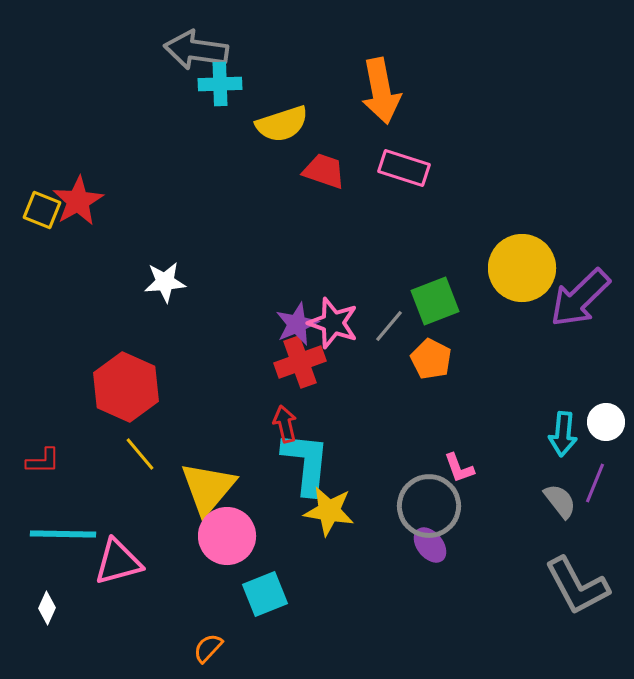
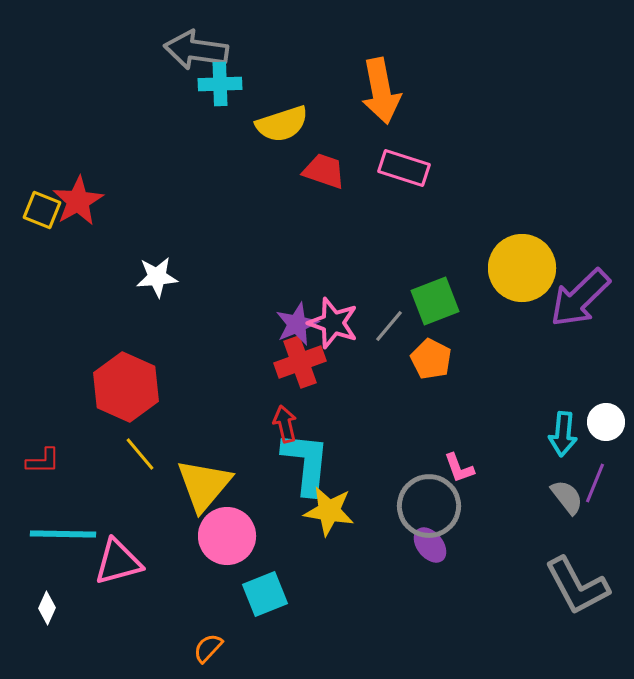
white star: moved 8 px left, 5 px up
yellow triangle: moved 4 px left, 3 px up
gray semicircle: moved 7 px right, 4 px up
